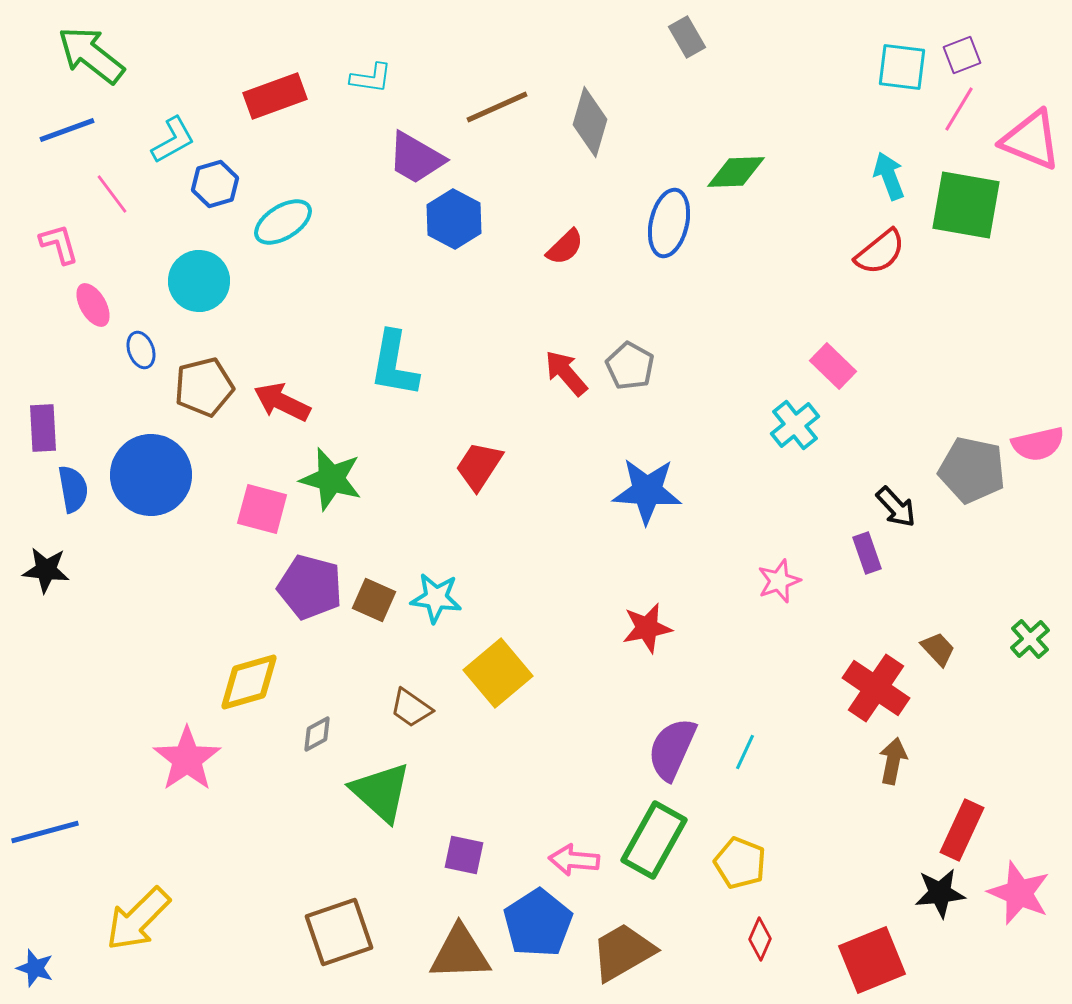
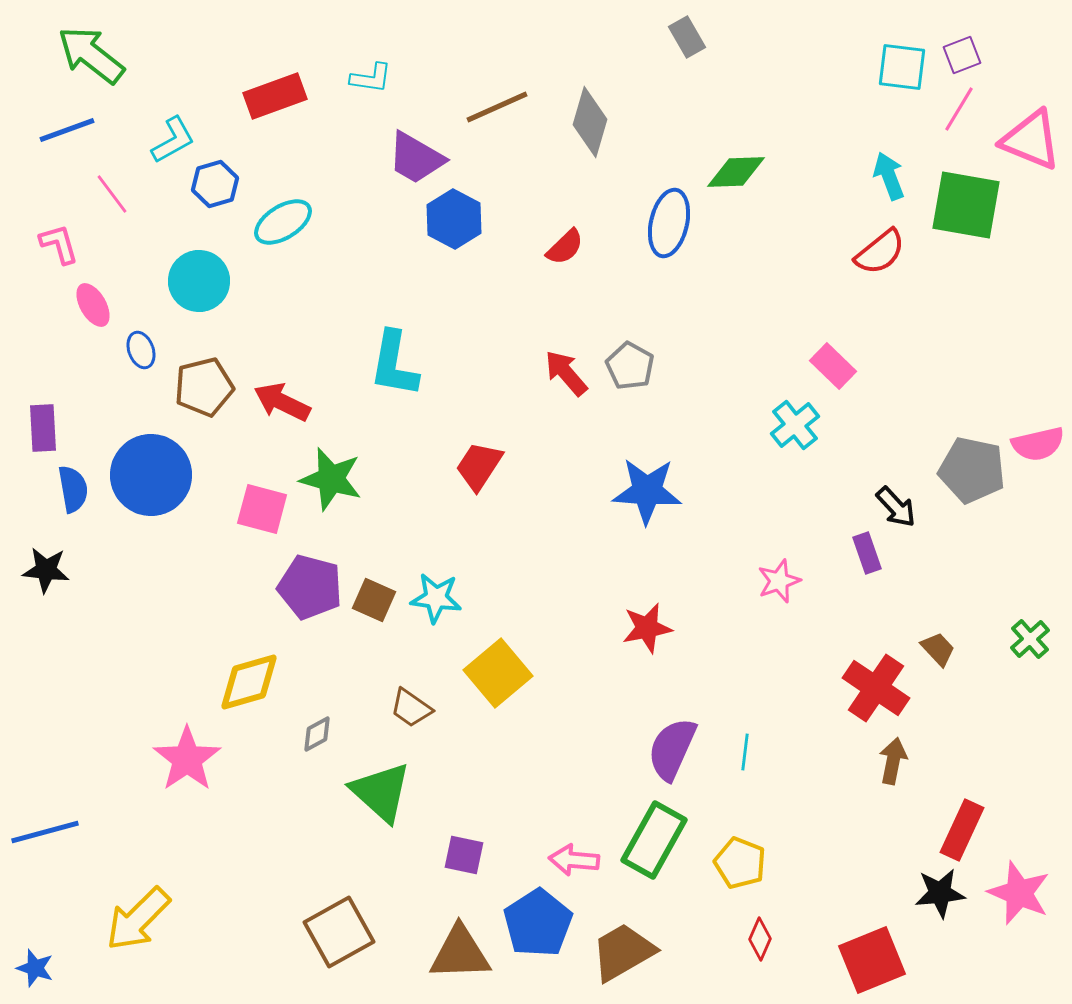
cyan line at (745, 752): rotated 18 degrees counterclockwise
brown square at (339, 932): rotated 10 degrees counterclockwise
